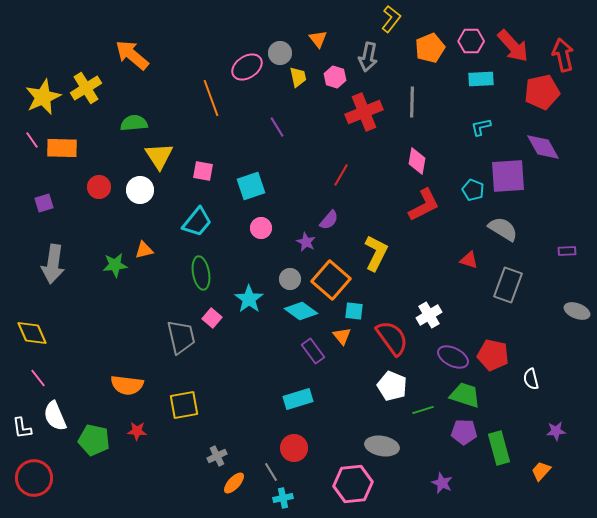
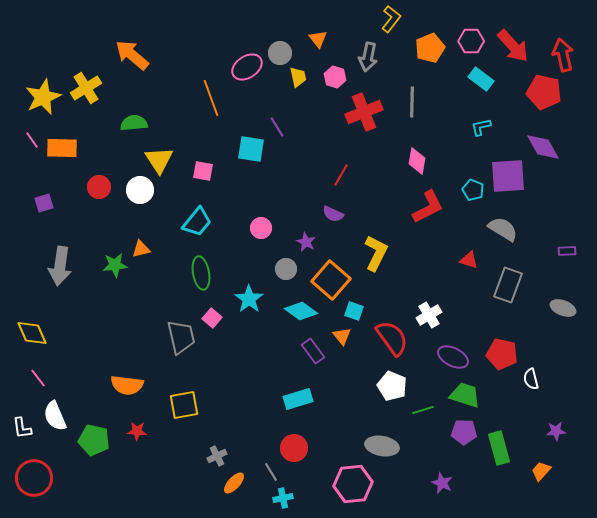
cyan rectangle at (481, 79): rotated 40 degrees clockwise
red pentagon at (542, 92): moved 2 px right; rotated 24 degrees clockwise
yellow triangle at (159, 156): moved 4 px down
cyan square at (251, 186): moved 37 px up; rotated 28 degrees clockwise
red L-shape at (424, 205): moved 4 px right, 2 px down
purple semicircle at (329, 220): moved 4 px right, 6 px up; rotated 75 degrees clockwise
orange triangle at (144, 250): moved 3 px left, 1 px up
gray arrow at (53, 264): moved 7 px right, 2 px down
gray circle at (290, 279): moved 4 px left, 10 px up
cyan square at (354, 311): rotated 12 degrees clockwise
gray ellipse at (577, 311): moved 14 px left, 3 px up
red pentagon at (493, 355): moved 9 px right, 1 px up
